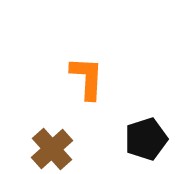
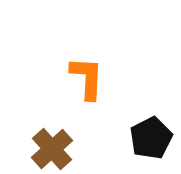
black pentagon: moved 5 px right, 1 px up; rotated 9 degrees counterclockwise
